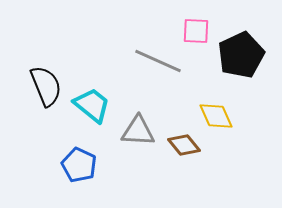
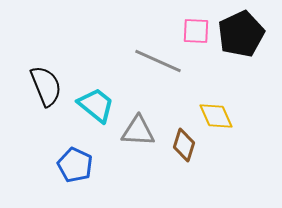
black pentagon: moved 21 px up
cyan trapezoid: moved 4 px right
brown diamond: rotated 56 degrees clockwise
blue pentagon: moved 4 px left
